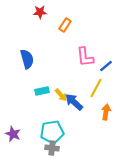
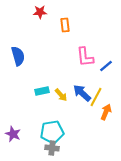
orange rectangle: rotated 40 degrees counterclockwise
blue semicircle: moved 9 px left, 3 px up
yellow line: moved 9 px down
blue arrow: moved 8 px right, 9 px up
orange arrow: rotated 14 degrees clockwise
